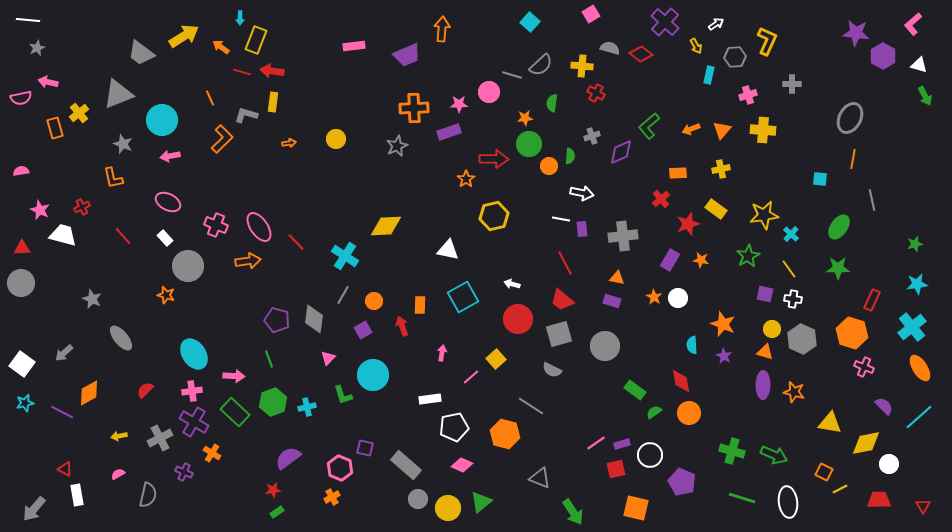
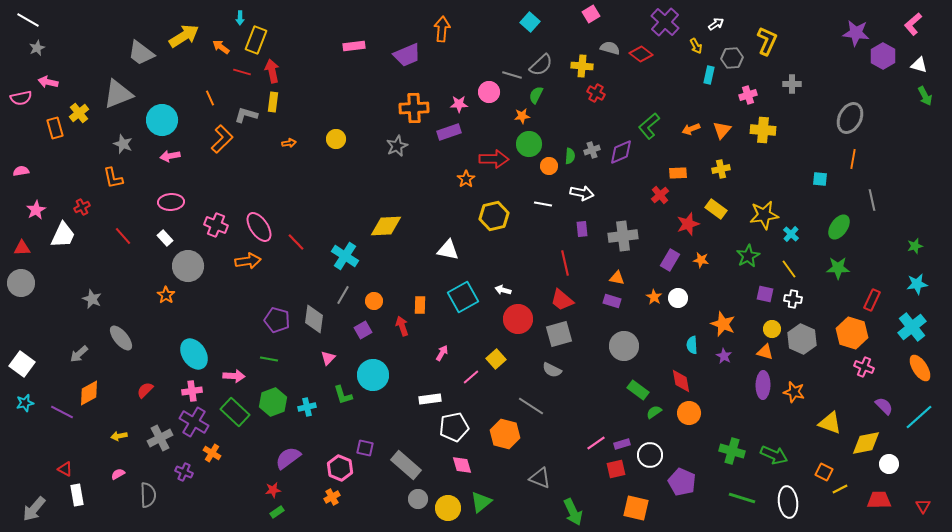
white line at (28, 20): rotated 25 degrees clockwise
gray hexagon at (735, 57): moved 3 px left, 1 px down
red arrow at (272, 71): rotated 70 degrees clockwise
green semicircle at (552, 103): moved 16 px left, 8 px up; rotated 18 degrees clockwise
orange star at (525, 118): moved 3 px left, 2 px up
gray cross at (592, 136): moved 14 px down
red cross at (661, 199): moved 1 px left, 4 px up
pink ellipse at (168, 202): moved 3 px right; rotated 30 degrees counterclockwise
pink star at (40, 210): moved 4 px left; rotated 18 degrees clockwise
white line at (561, 219): moved 18 px left, 15 px up
white trapezoid at (63, 235): rotated 100 degrees clockwise
green star at (915, 244): moved 2 px down
red line at (565, 263): rotated 15 degrees clockwise
white arrow at (512, 284): moved 9 px left, 6 px down
orange star at (166, 295): rotated 18 degrees clockwise
gray circle at (605, 346): moved 19 px right
gray arrow at (64, 353): moved 15 px right, 1 px down
pink arrow at (442, 353): rotated 21 degrees clockwise
green line at (269, 359): rotated 60 degrees counterclockwise
green rectangle at (635, 390): moved 3 px right
yellow triangle at (830, 423): rotated 10 degrees clockwise
pink diamond at (462, 465): rotated 50 degrees clockwise
gray semicircle at (148, 495): rotated 15 degrees counterclockwise
green arrow at (573, 512): rotated 8 degrees clockwise
